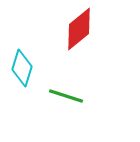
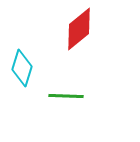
green line: rotated 16 degrees counterclockwise
